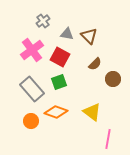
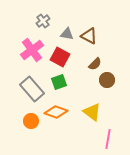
brown triangle: rotated 18 degrees counterclockwise
brown circle: moved 6 px left, 1 px down
